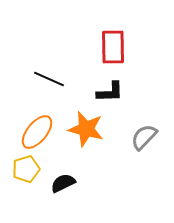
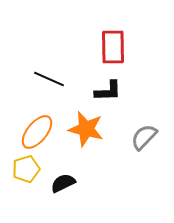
black L-shape: moved 2 px left, 1 px up
